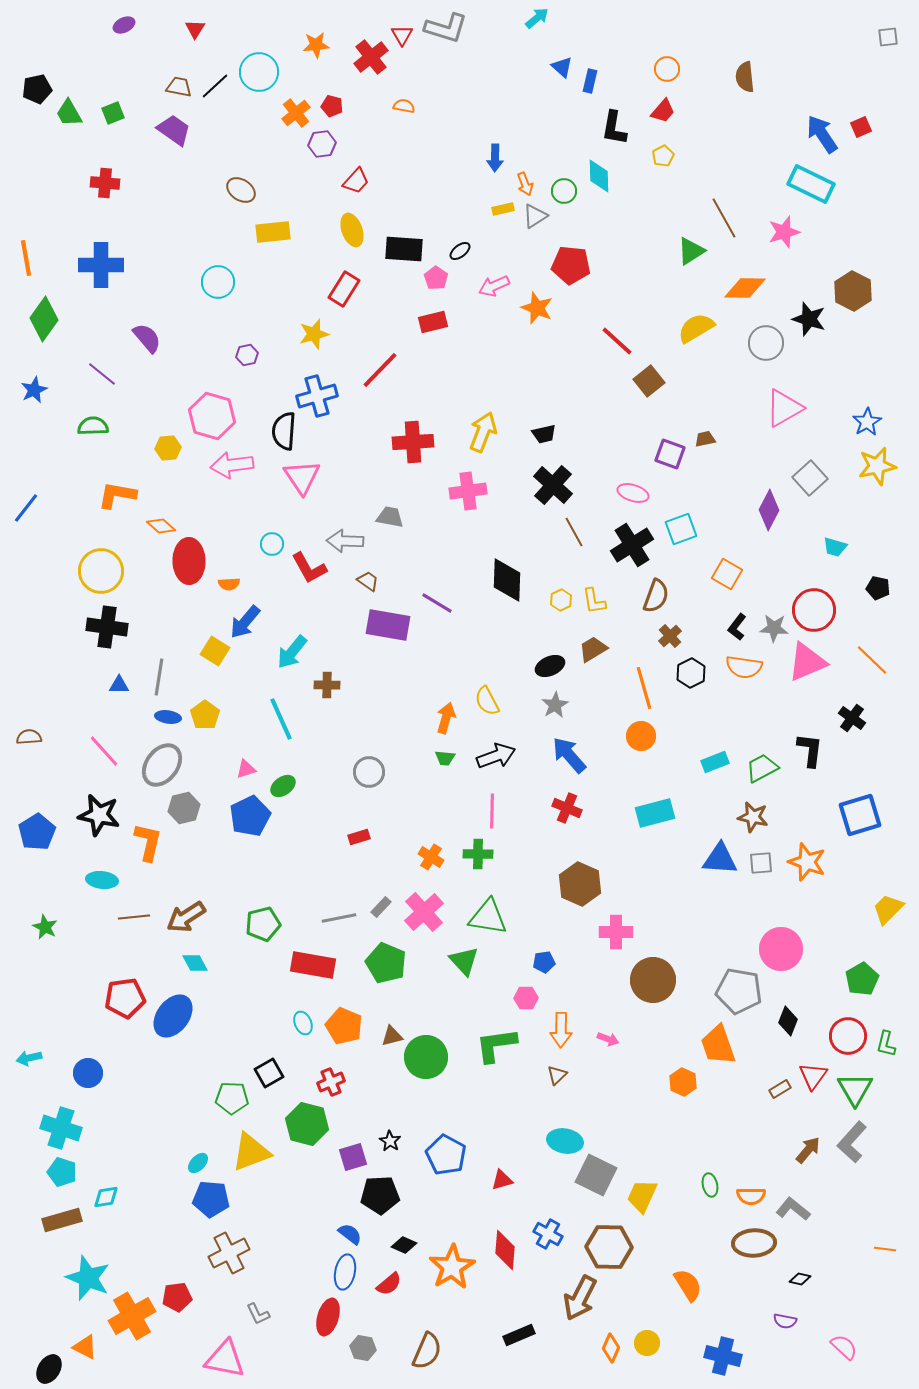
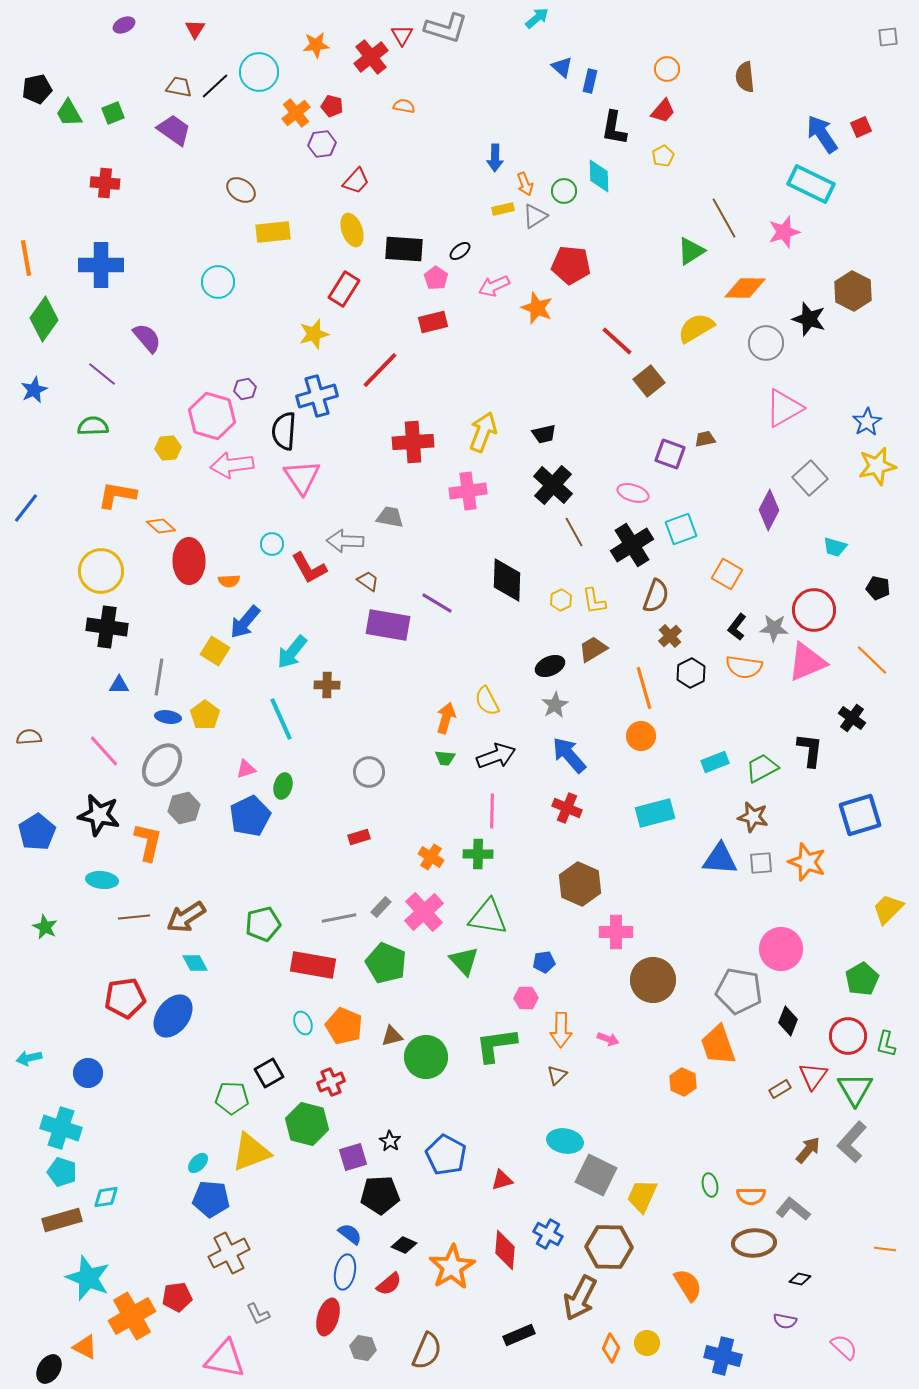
purple hexagon at (247, 355): moved 2 px left, 34 px down
orange semicircle at (229, 584): moved 3 px up
green ellipse at (283, 786): rotated 40 degrees counterclockwise
